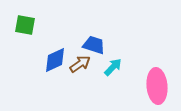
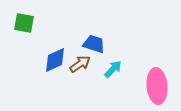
green square: moved 1 px left, 2 px up
blue trapezoid: moved 1 px up
cyan arrow: moved 2 px down
